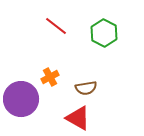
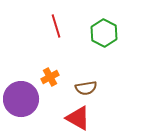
red line: rotated 35 degrees clockwise
